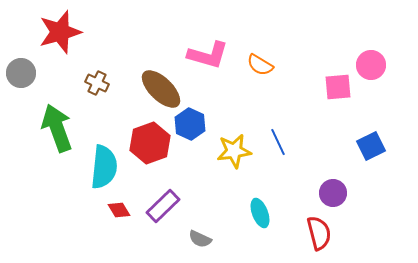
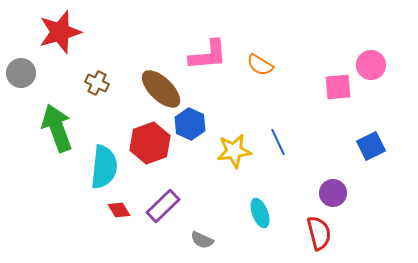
pink L-shape: rotated 21 degrees counterclockwise
gray semicircle: moved 2 px right, 1 px down
